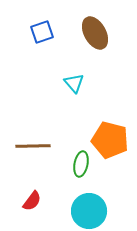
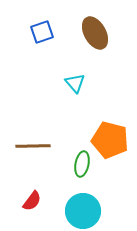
cyan triangle: moved 1 px right
green ellipse: moved 1 px right
cyan circle: moved 6 px left
